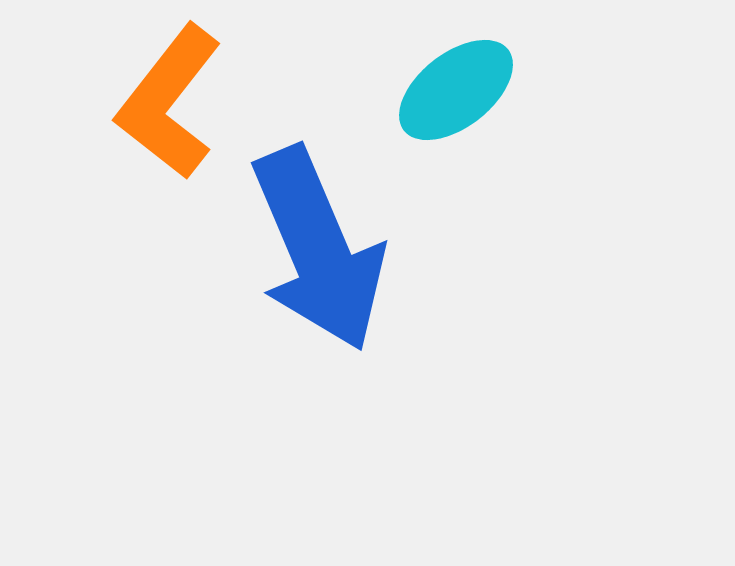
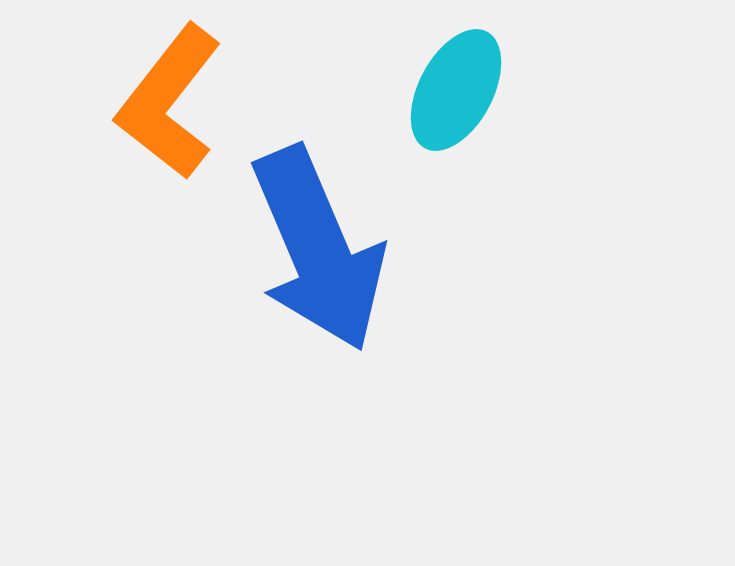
cyan ellipse: rotated 24 degrees counterclockwise
